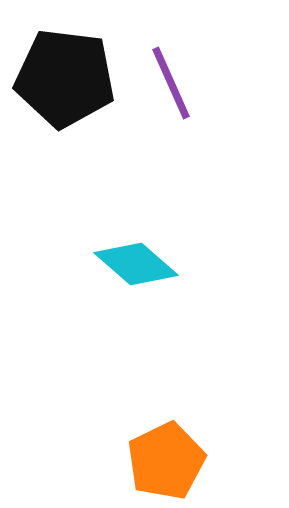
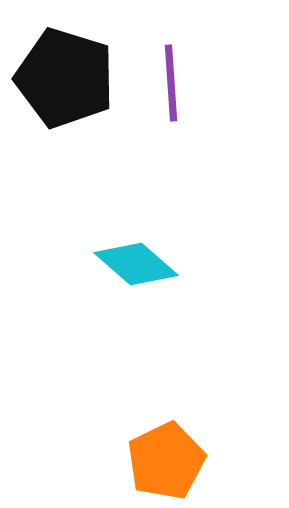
black pentagon: rotated 10 degrees clockwise
purple line: rotated 20 degrees clockwise
